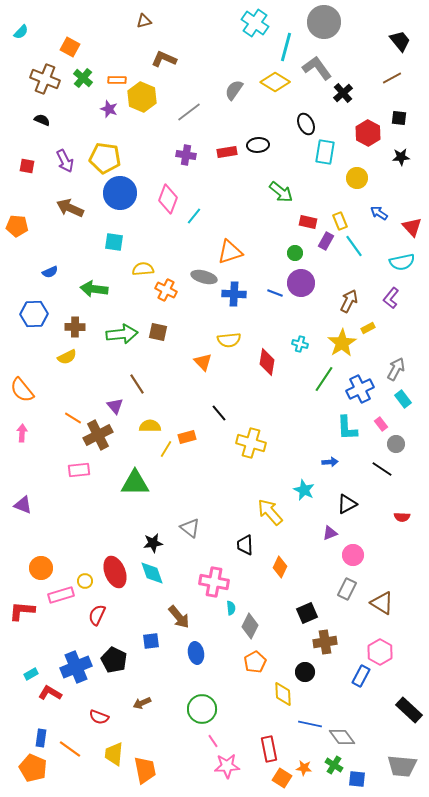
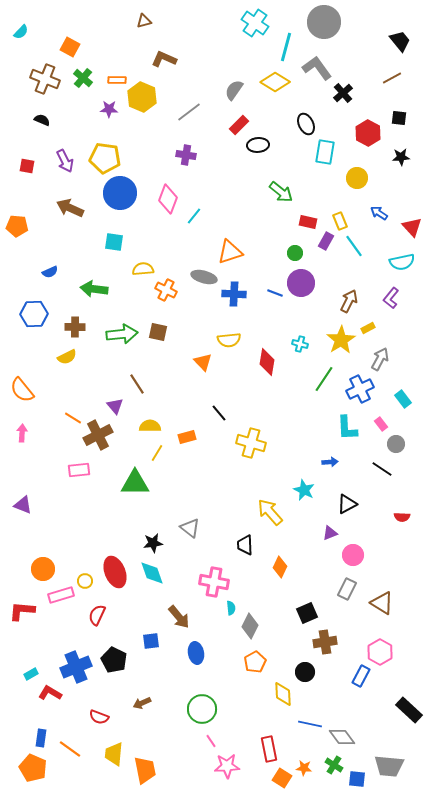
purple star at (109, 109): rotated 18 degrees counterclockwise
red rectangle at (227, 152): moved 12 px right, 27 px up; rotated 36 degrees counterclockwise
yellow star at (342, 343): moved 1 px left, 3 px up
gray arrow at (396, 369): moved 16 px left, 10 px up
yellow line at (166, 449): moved 9 px left, 4 px down
orange circle at (41, 568): moved 2 px right, 1 px down
pink line at (213, 741): moved 2 px left
gray trapezoid at (402, 766): moved 13 px left
